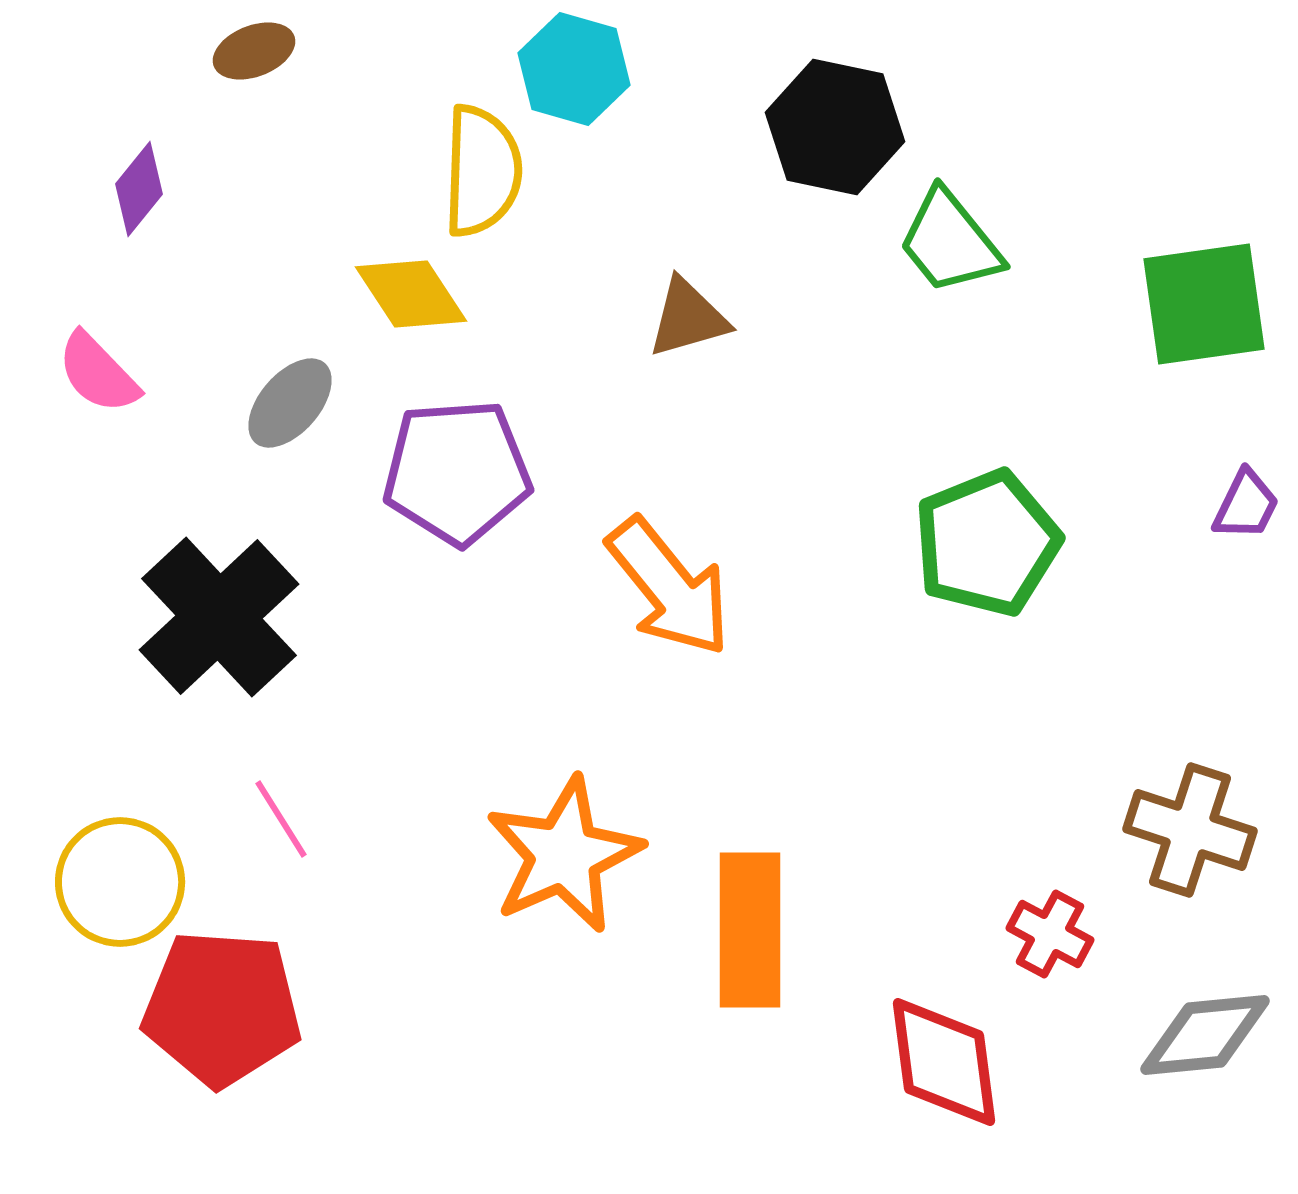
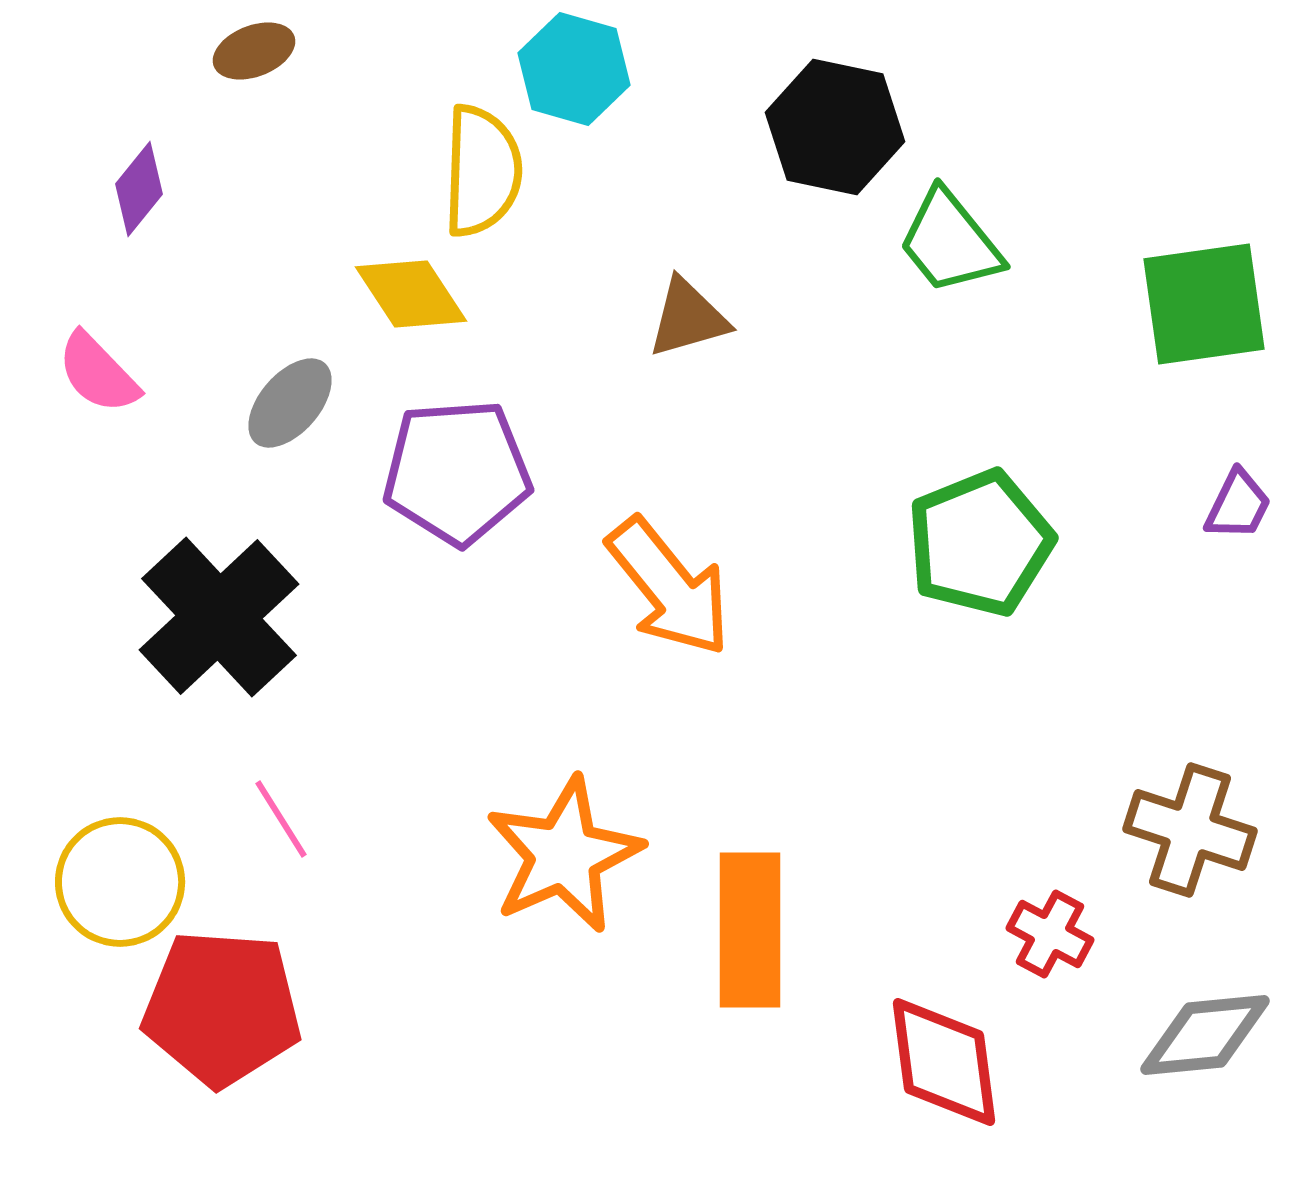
purple trapezoid: moved 8 px left
green pentagon: moved 7 px left
